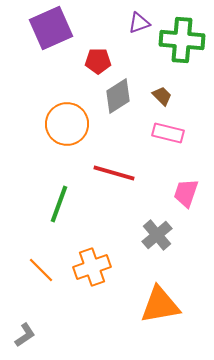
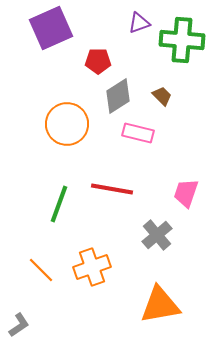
pink rectangle: moved 30 px left
red line: moved 2 px left, 16 px down; rotated 6 degrees counterclockwise
gray L-shape: moved 6 px left, 10 px up
